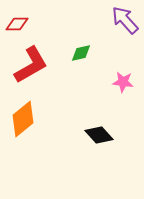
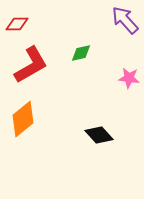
pink star: moved 6 px right, 4 px up
